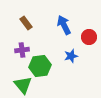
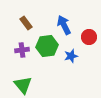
green hexagon: moved 7 px right, 20 px up
